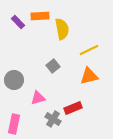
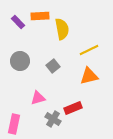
gray circle: moved 6 px right, 19 px up
